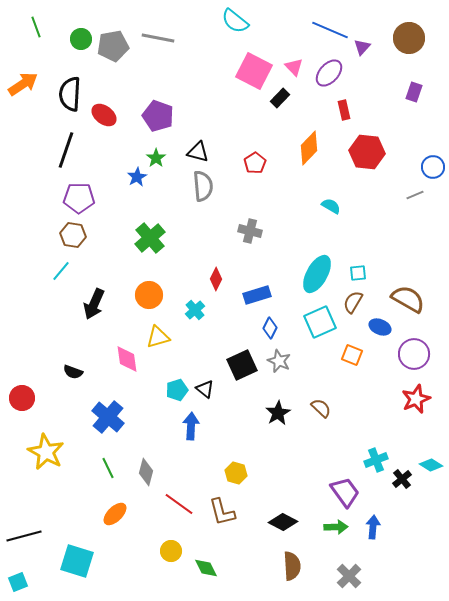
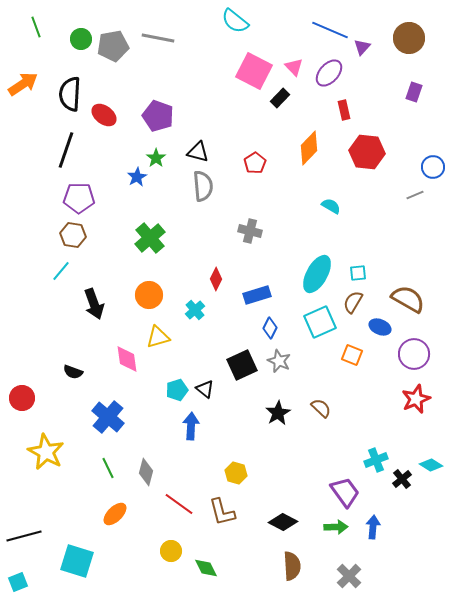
black arrow at (94, 304): rotated 44 degrees counterclockwise
